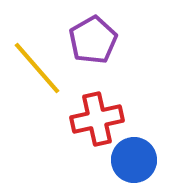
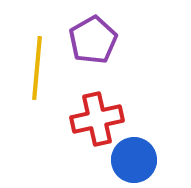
yellow line: rotated 46 degrees clockwise
